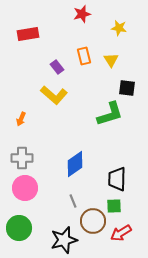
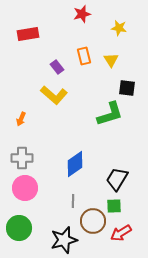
black trapezoid: rotated 30 degrees clockwise
gray line: rotated 24 degrees clockwise
